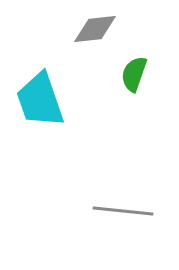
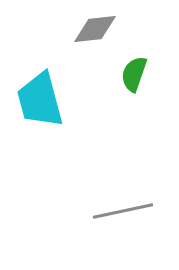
cyan trapezoid: rotated 4 degrees clockwise
gray line: rotated 18 degrees counterclockwise
